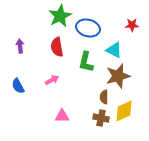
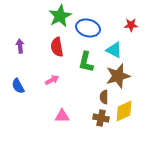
red star: moved 1 px left
